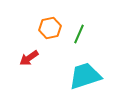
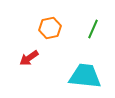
green line: moved 14 px right, 5 px up
cyan trapezoid: rotated 24 degrees clockwise
